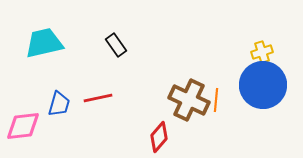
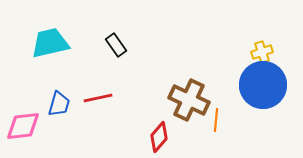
cyan trapezoid: moved 6 px right
orange line: moved 20 px down
